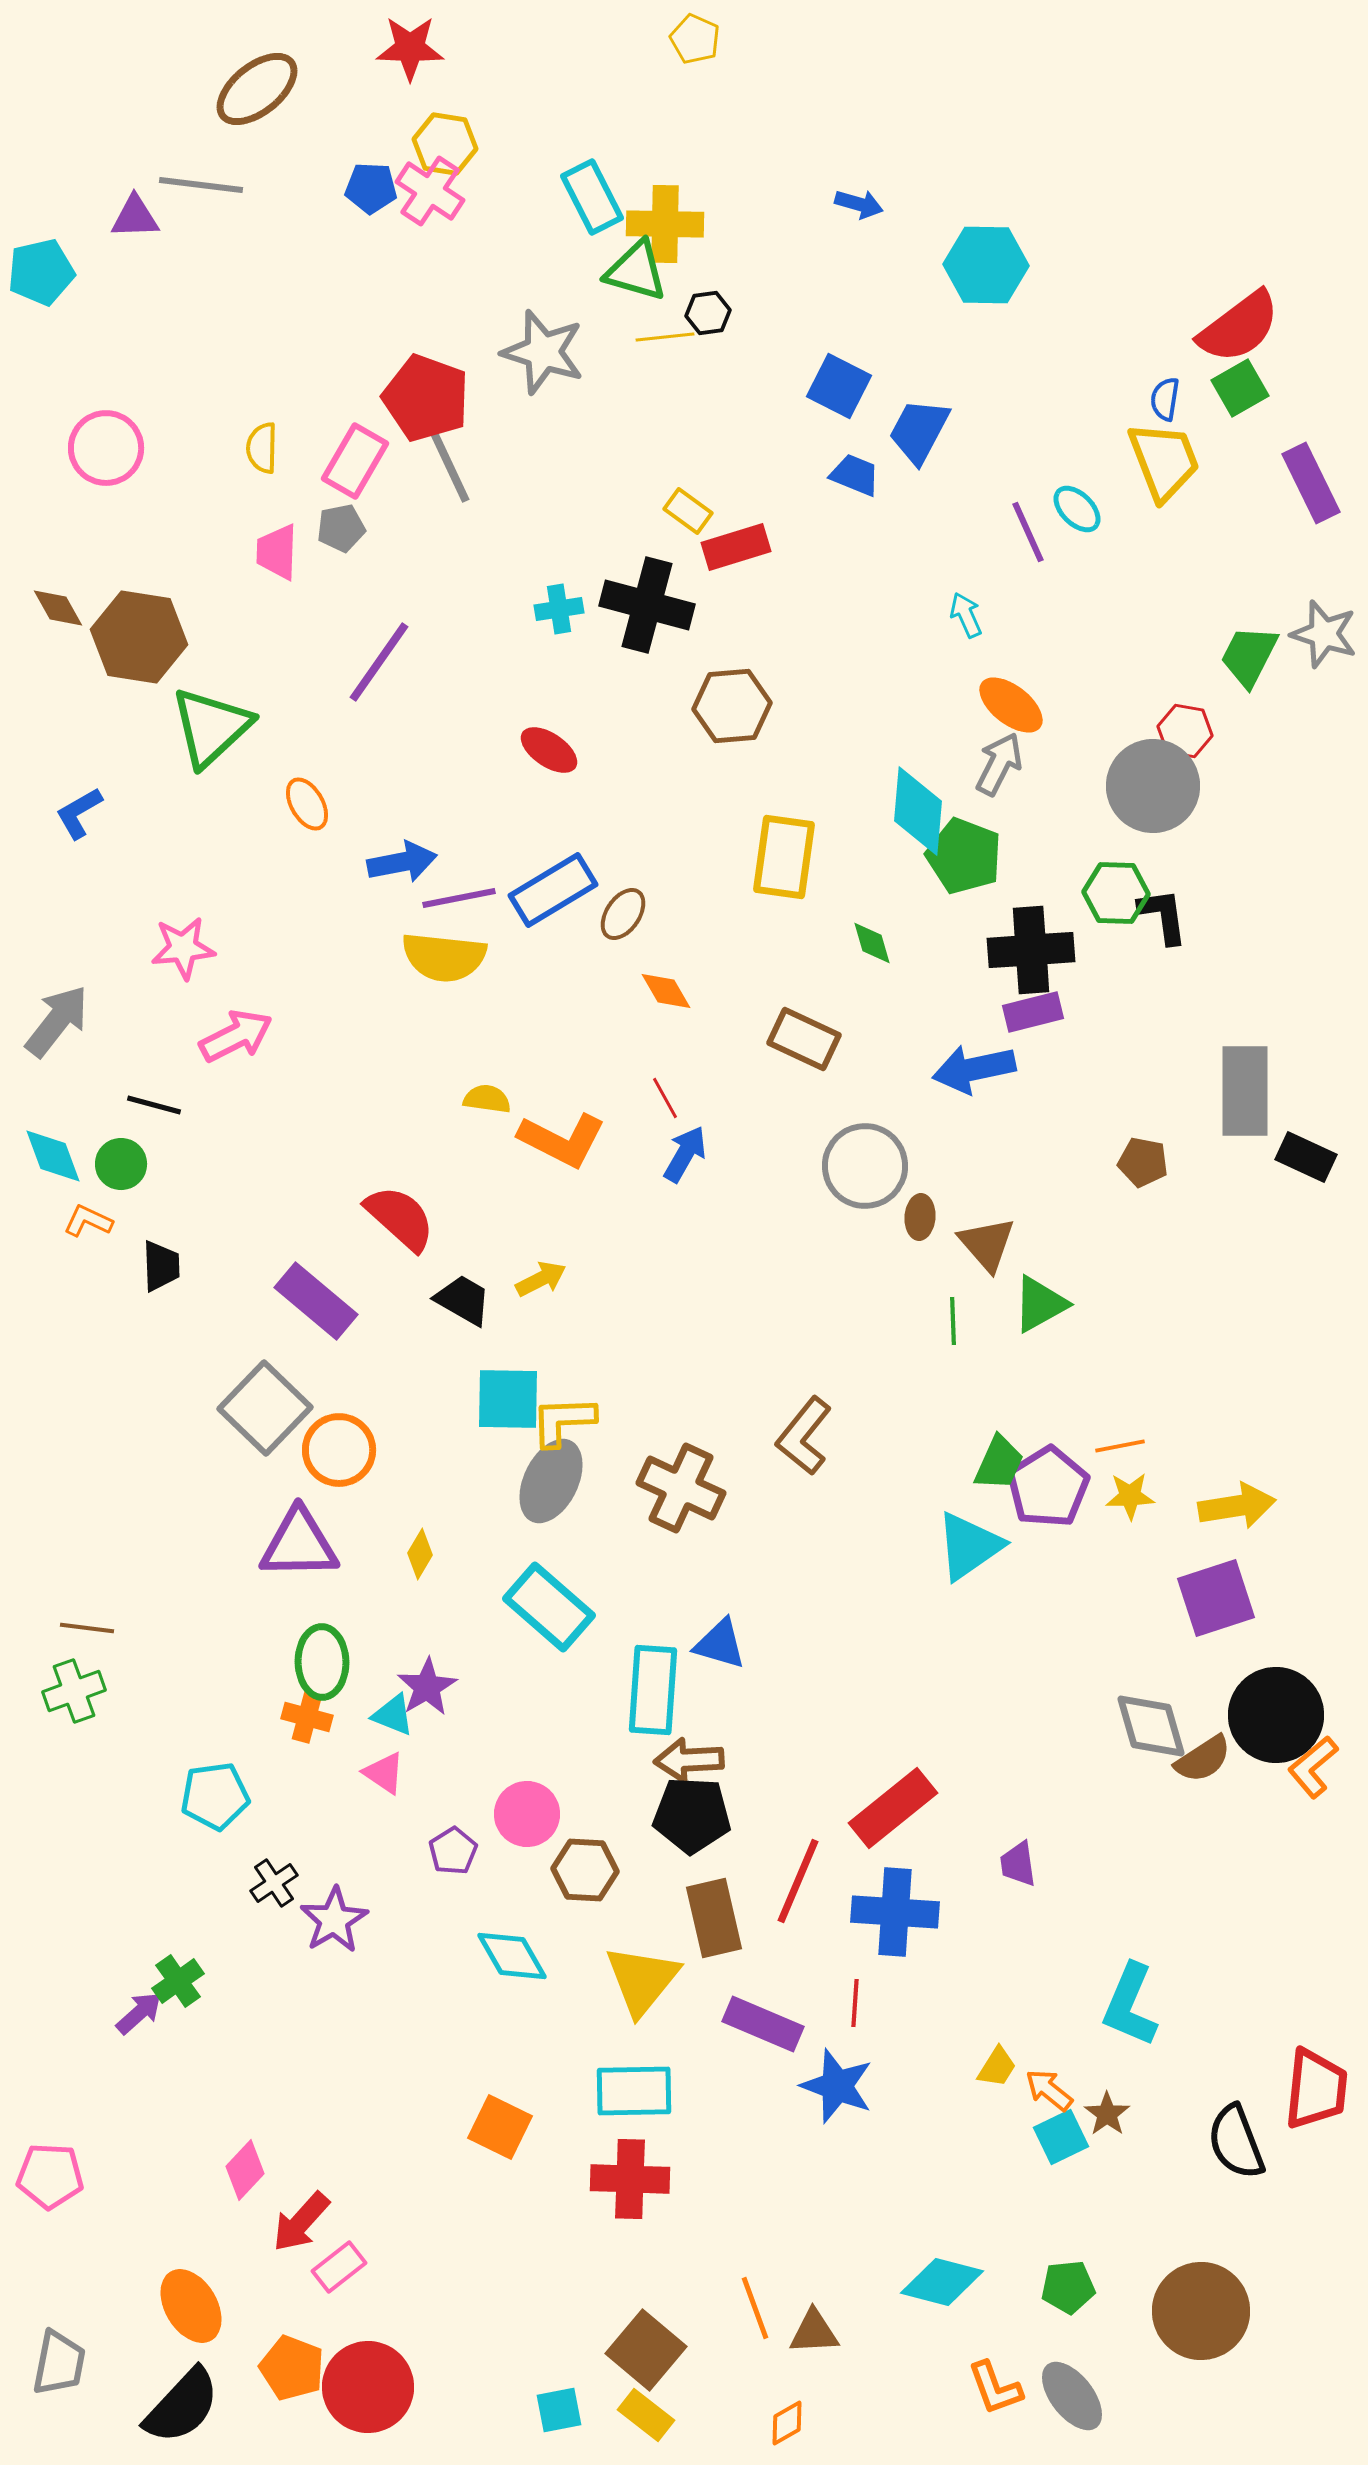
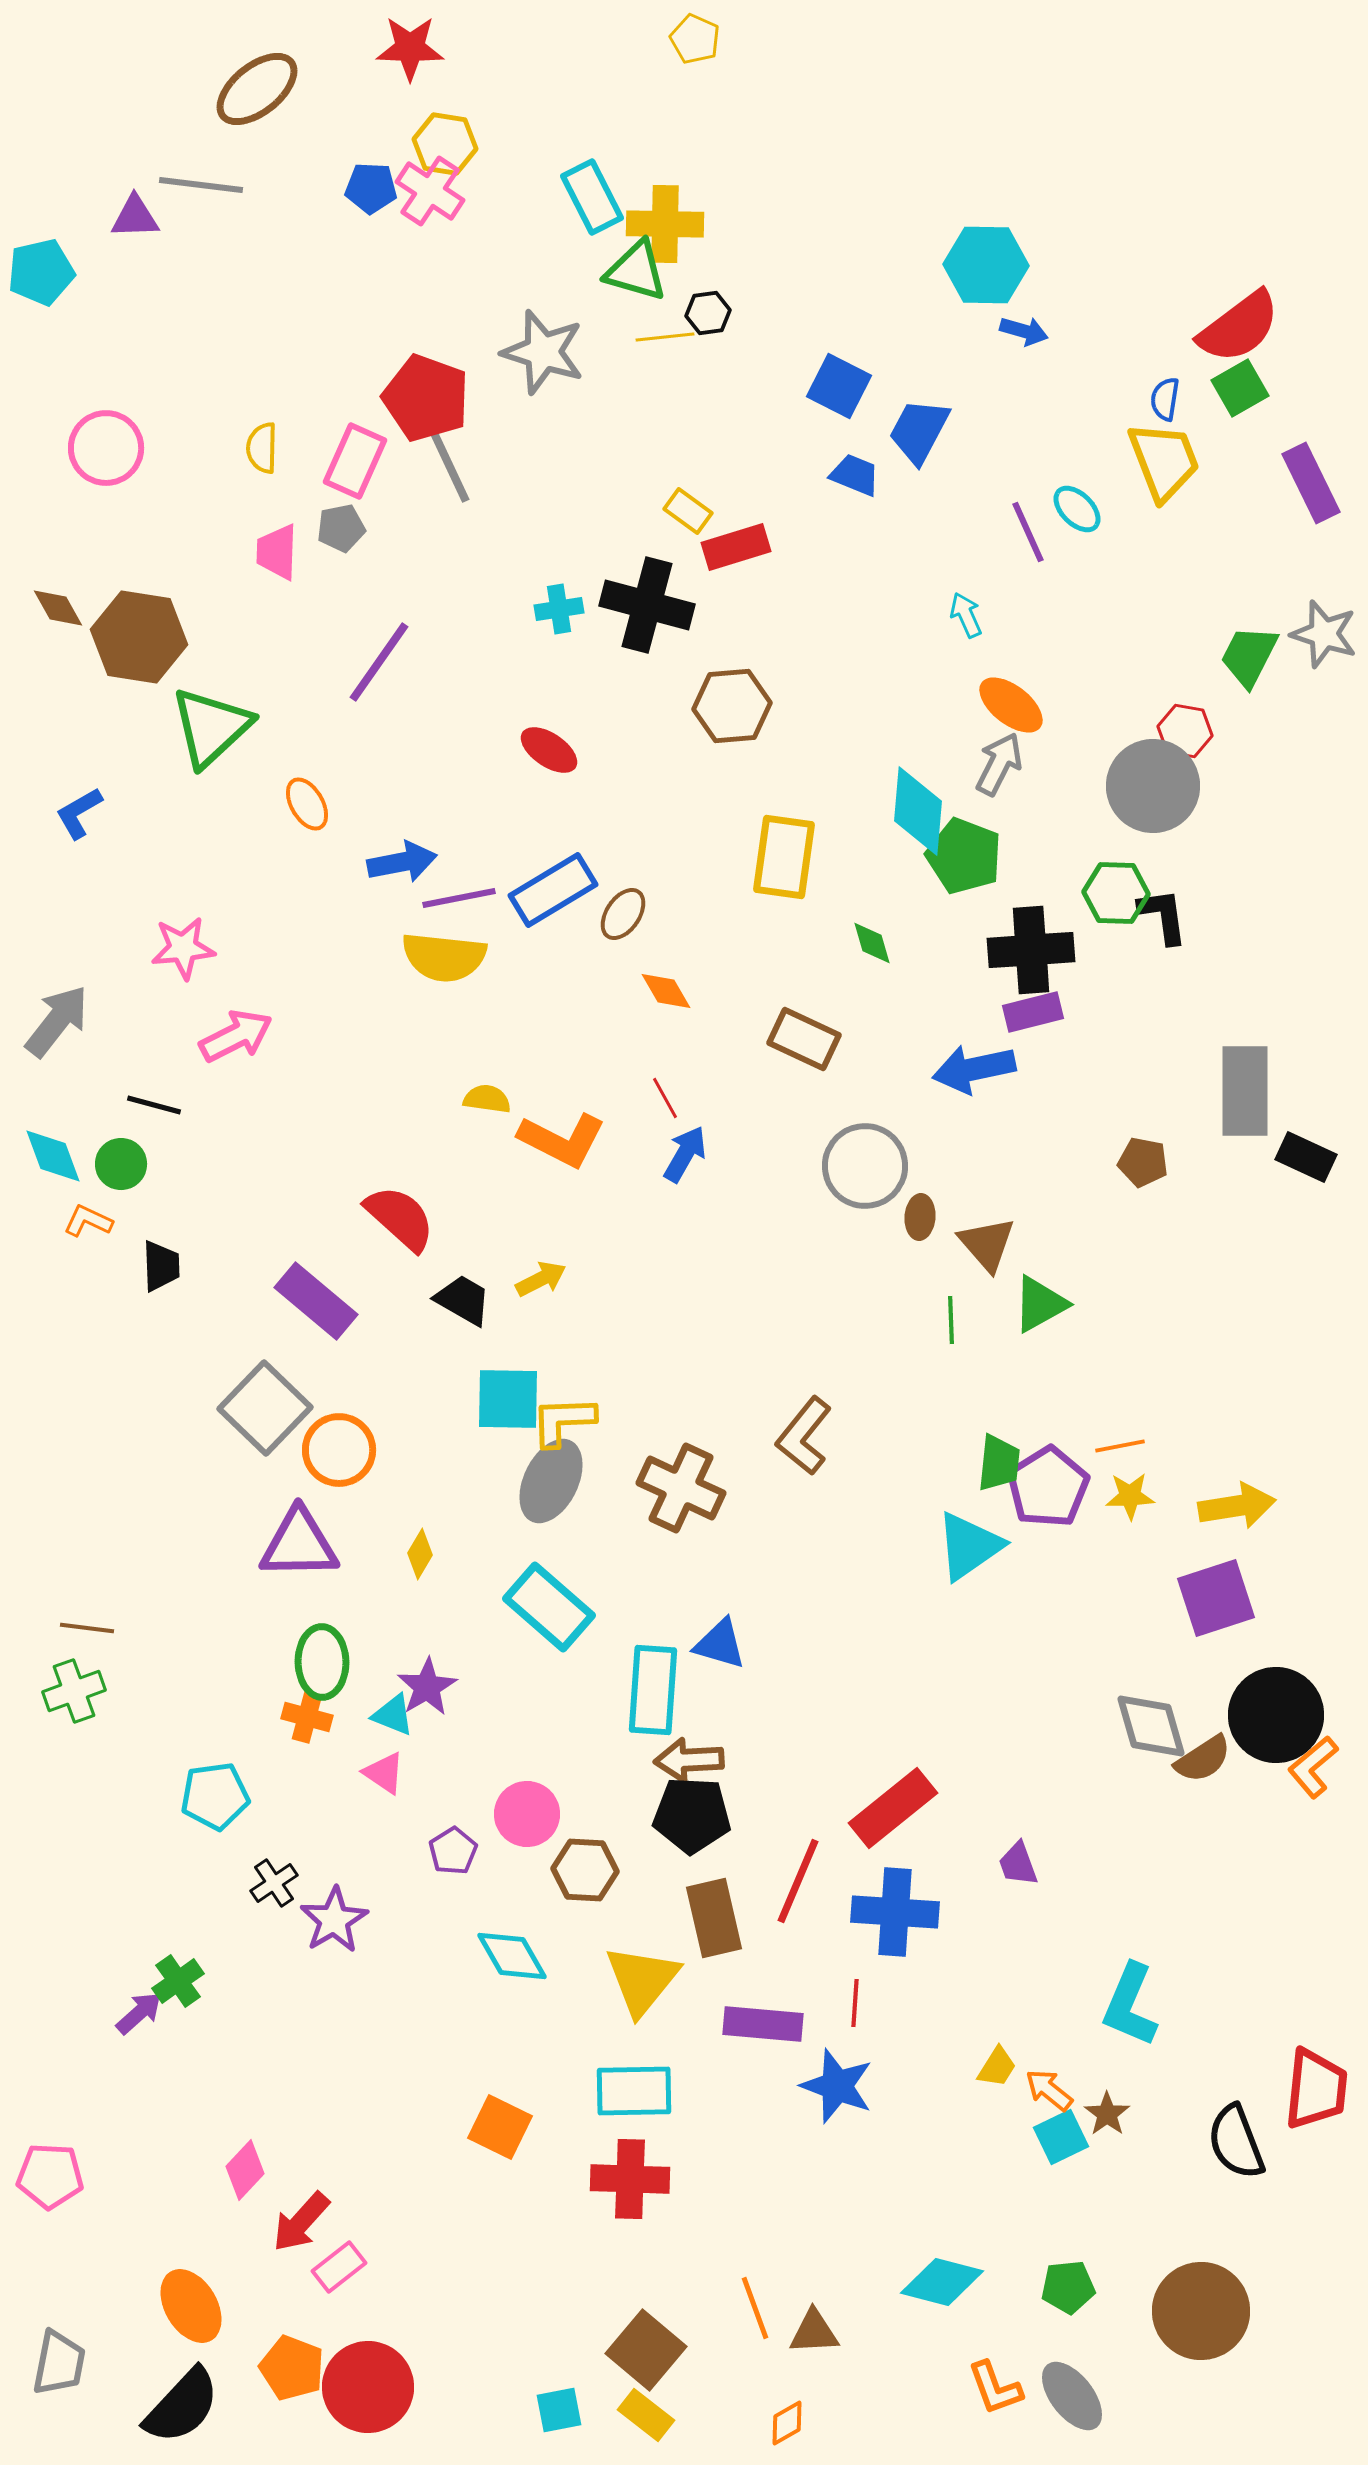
blue arrow at (859, 204): moved 165 px right, 127 px down
pink rectangle at (355, 461): rotated 6 degrees counterclockwise
green line at (953, 1321): moved 2 px left, 1 px up
green trapezoid at (999, 1463): rotated 18 degrees counterclockwise
purple trapezoid at (1018, 1864): rotated 12 degrees counterclockwise
purple rectangle at (763, 2024): rotated 18 degrees counterclockwise
